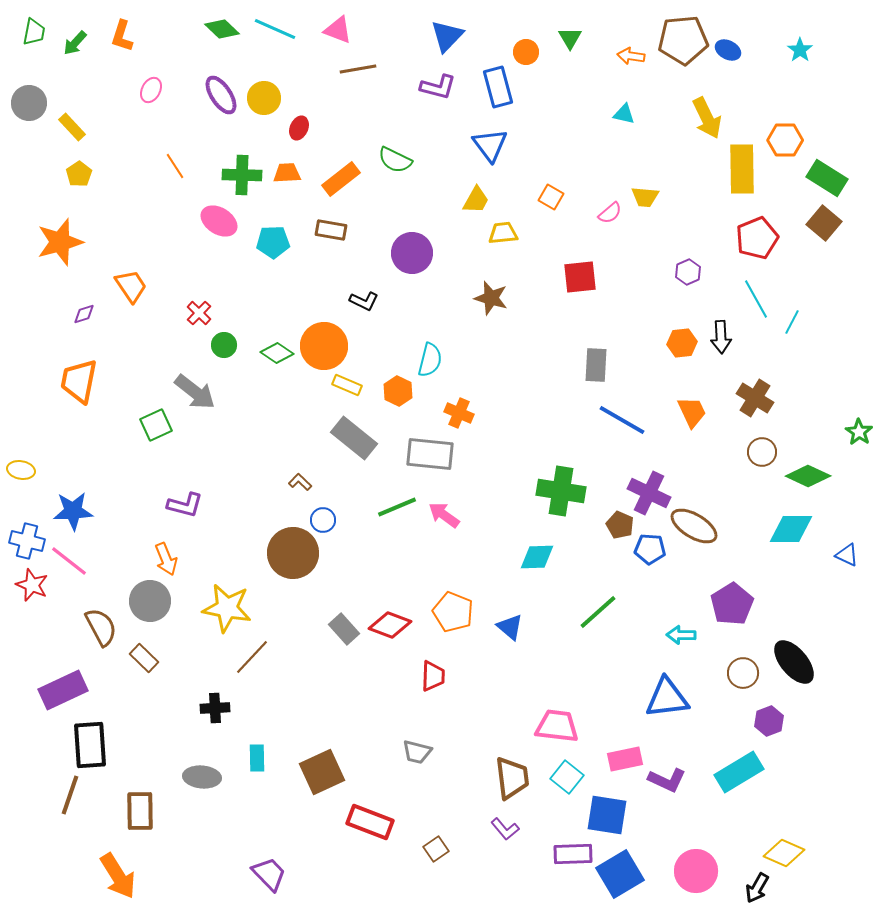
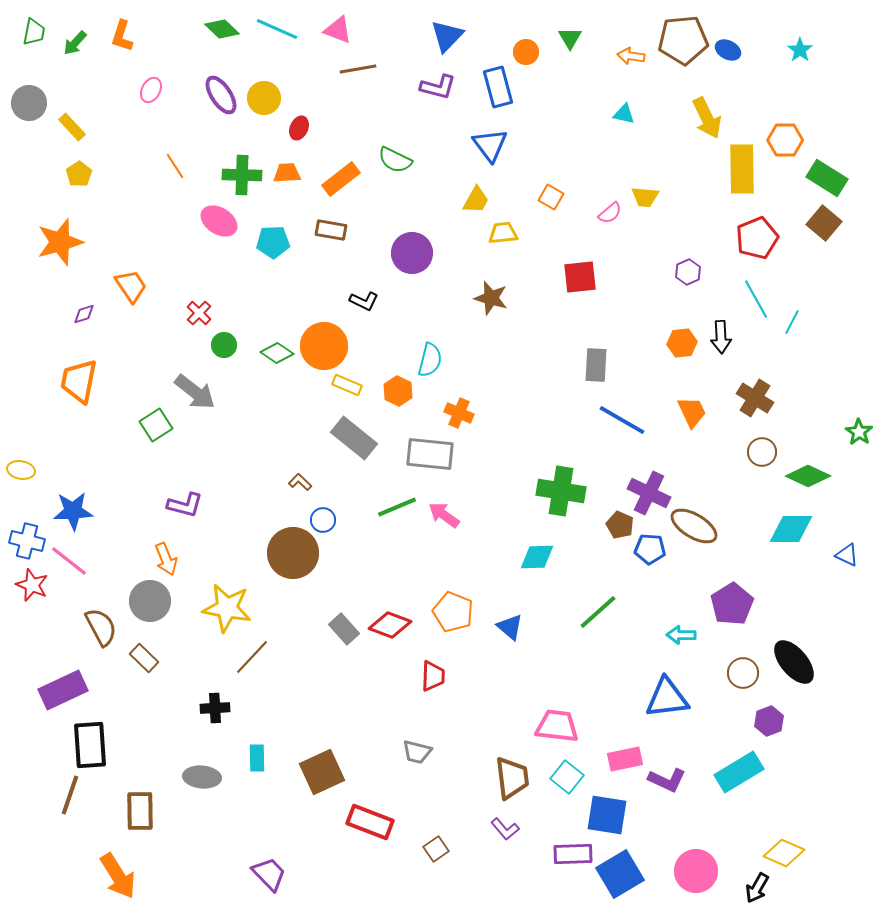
cyan line at (275, 29): moved 2 px right
green square at (156, 425): rotated 8 degrees counterclockwise
